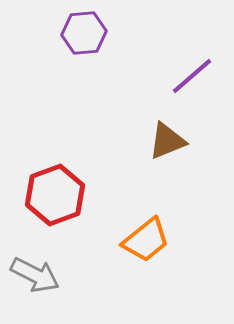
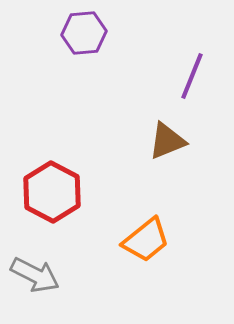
purple line: rotated 27 degrees counterclockwise
red hexagon: moved 3 px left, 3 px up; rotated 12 degrees counterclockwise
